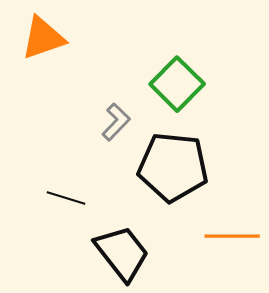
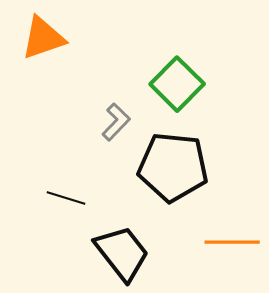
orange line: moved 6 px down
